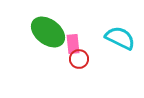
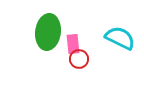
green ellipse: rotated 60 degrees clockwise
